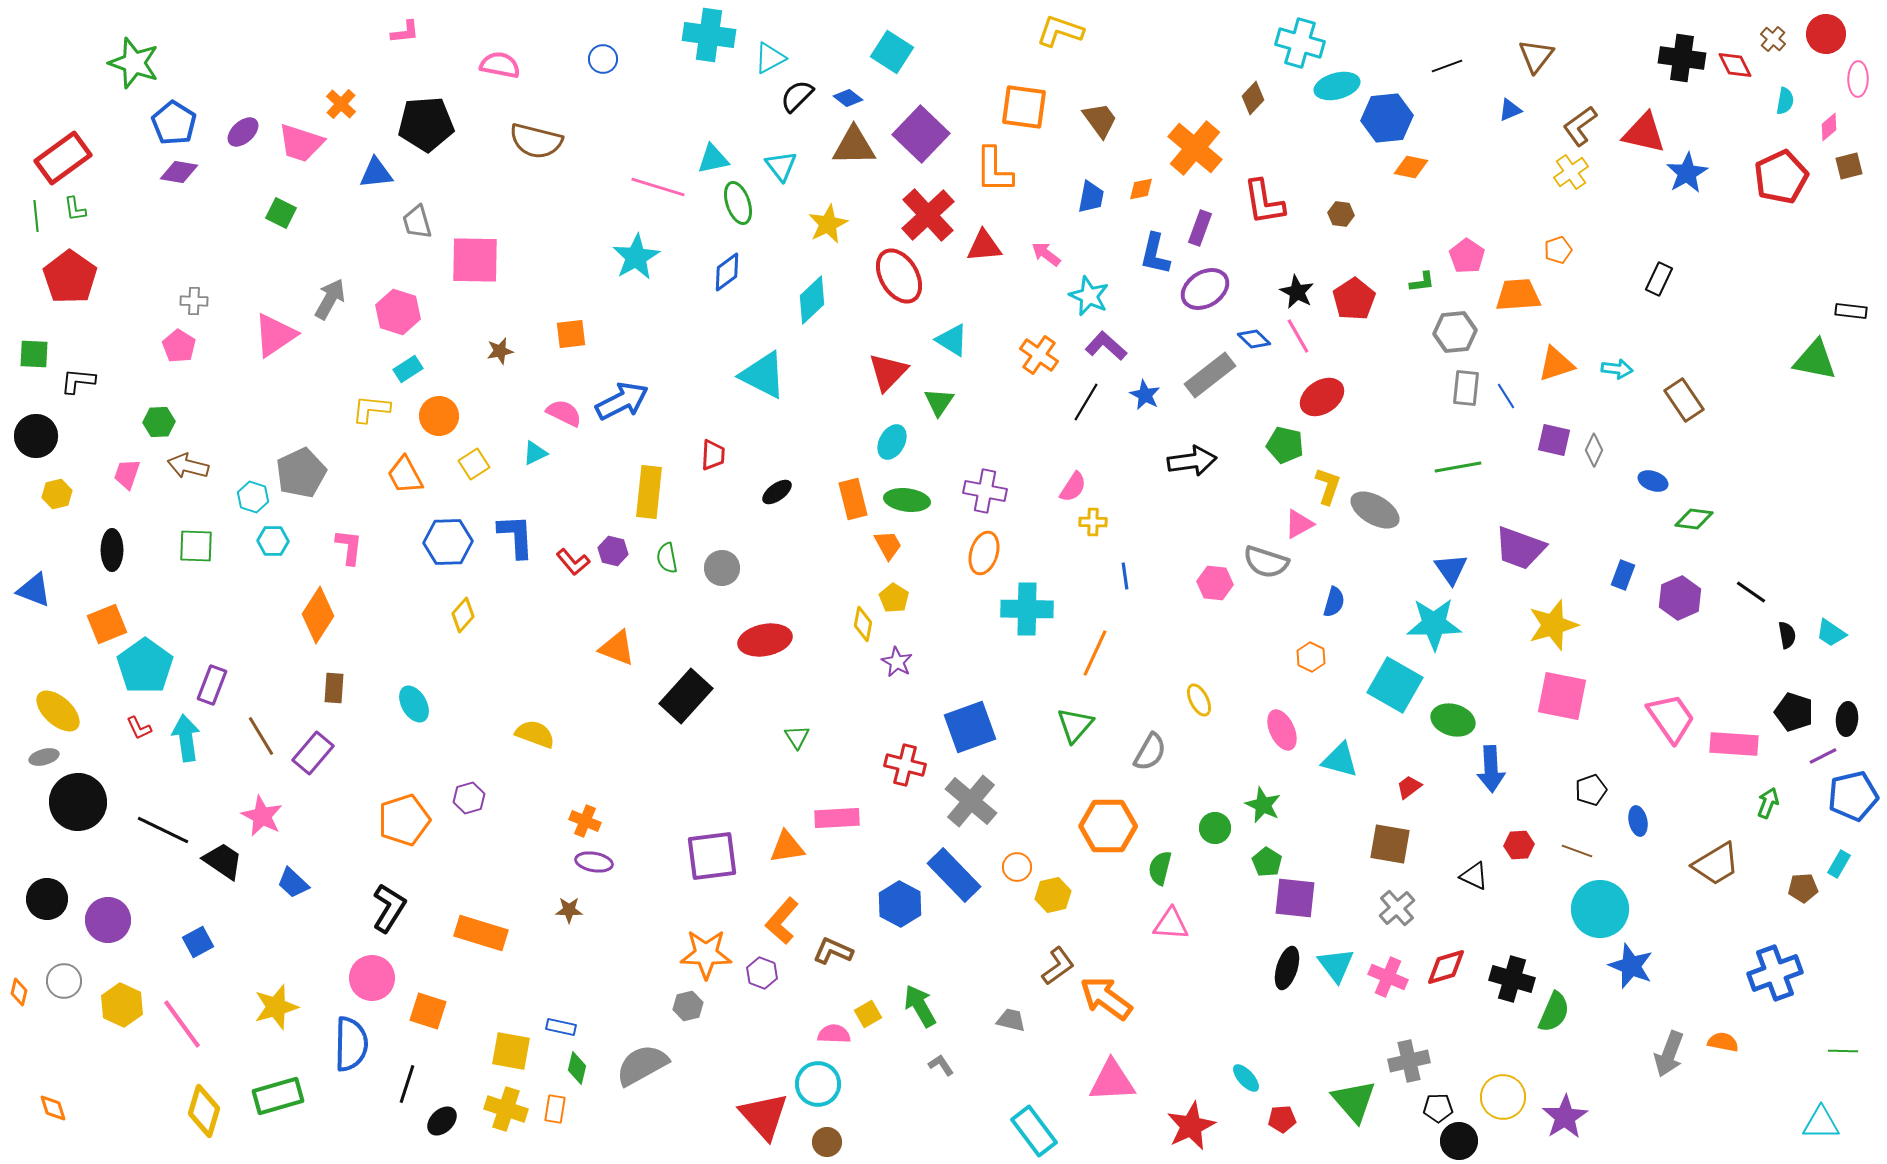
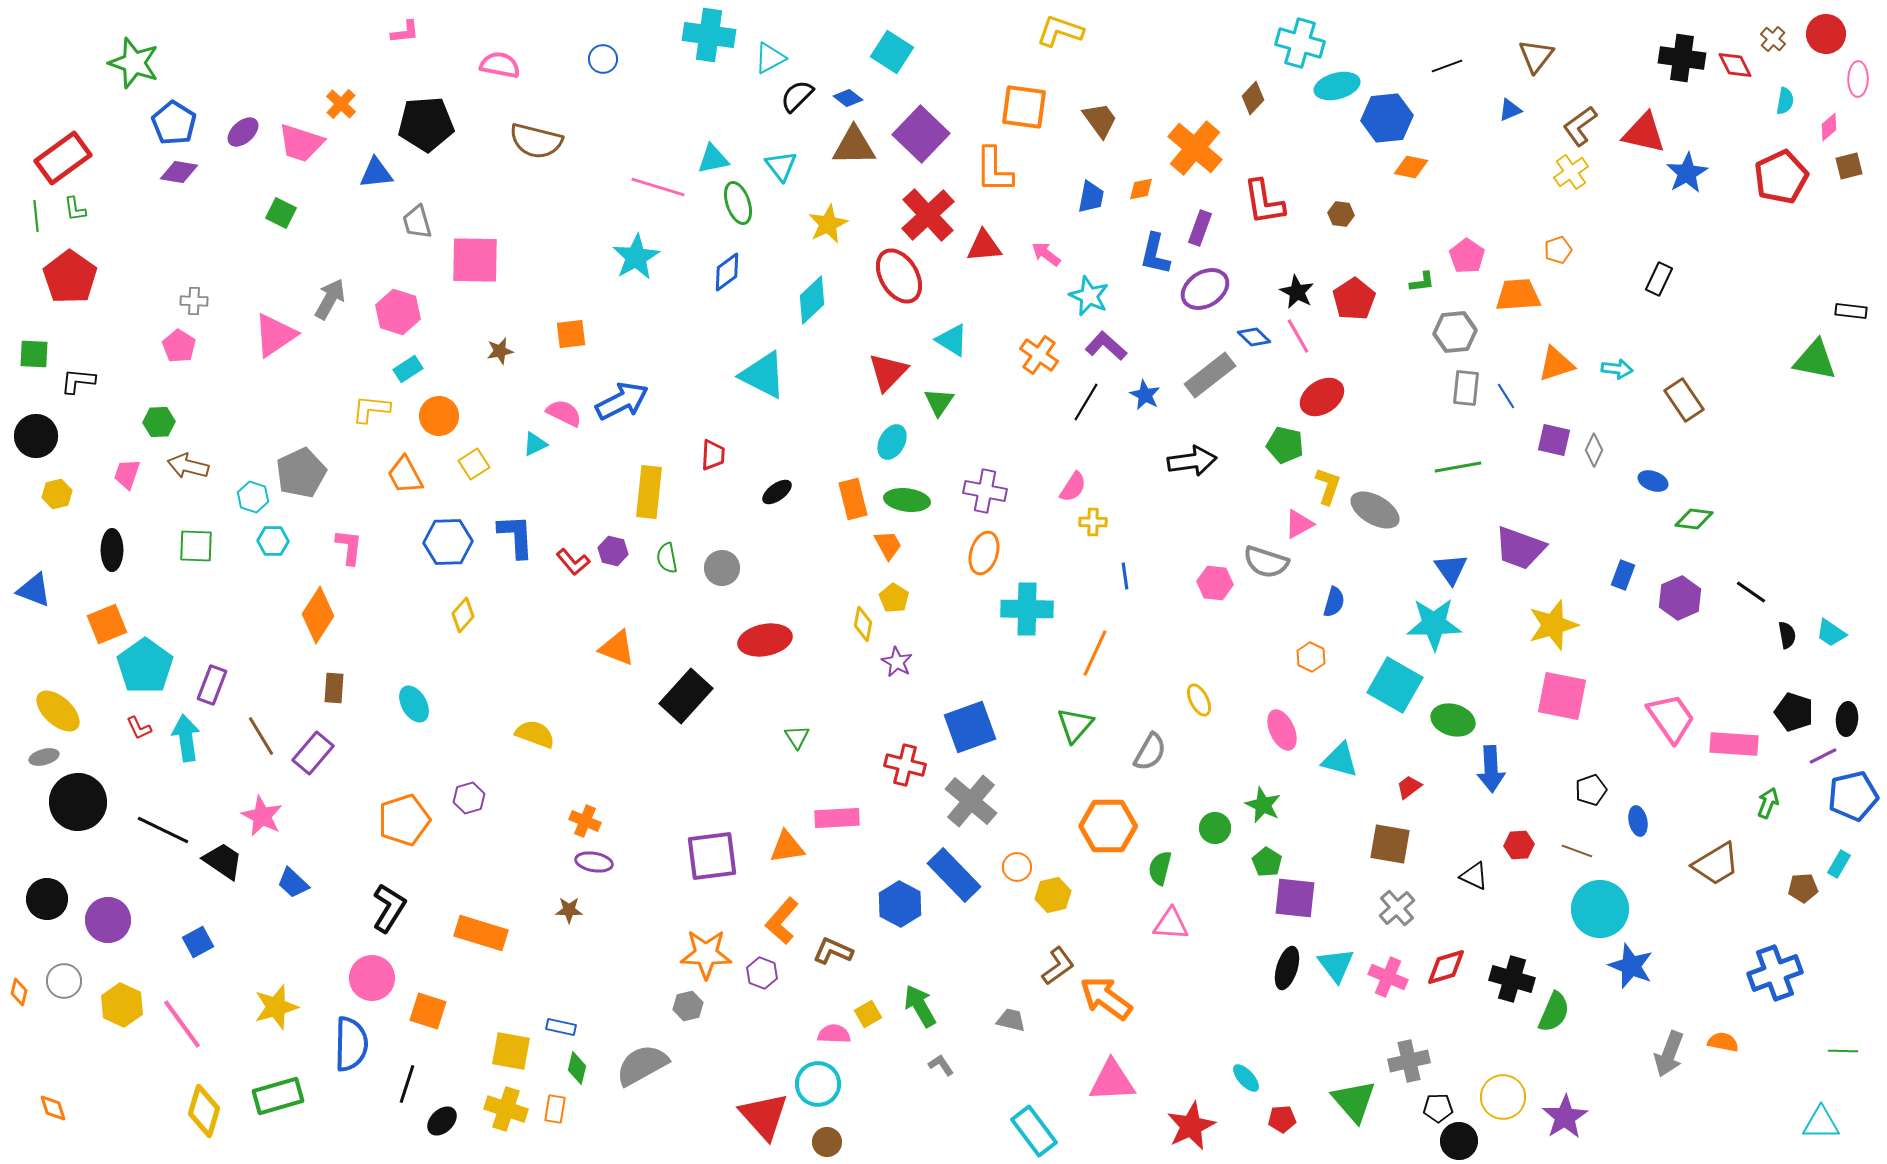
blue diamond at (1254, 339): moved 2 px up
cyan triangle at (535, 453): moved 9 px up
